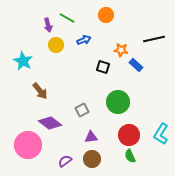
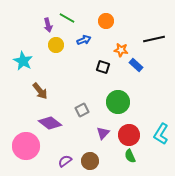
orange circle: moved 6 px down
purple triangle: moved 12 px right, 4 px up; rotated 40 degrees counterclockwise
pink circle: moved 2 px left, 1 px down
brown circle: moved 2 px left, 2 px down
